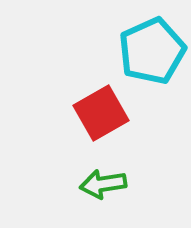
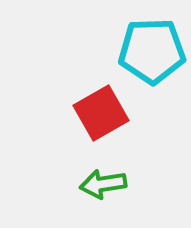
cyan pentagon: rotated 22 degrees clockwise
